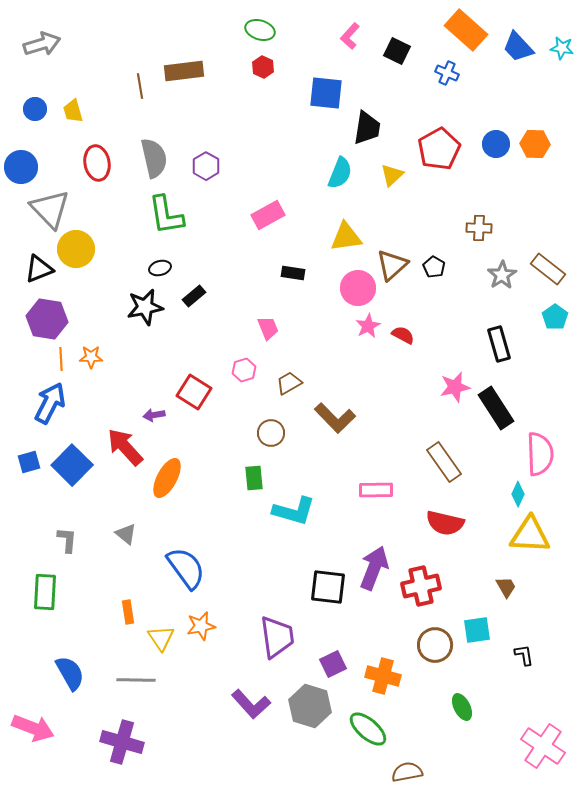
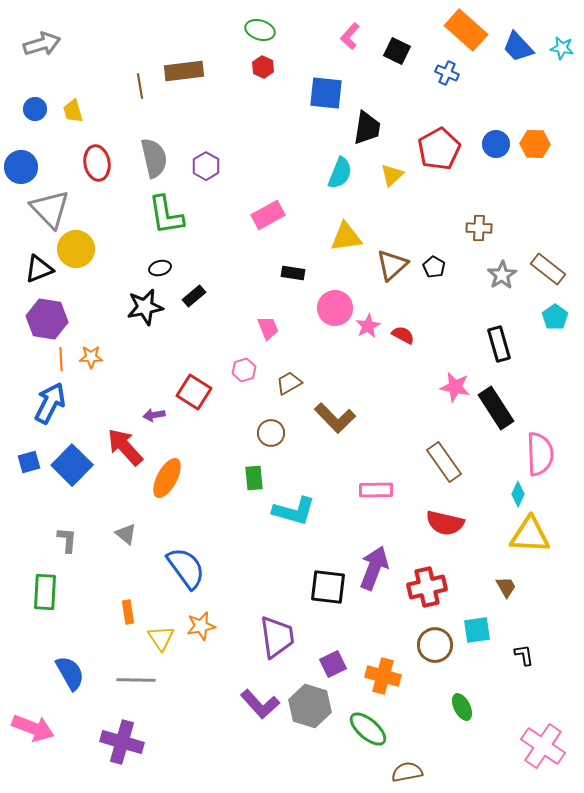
pink circle at (358, 288): moved 23 px left, 20 px down
pink star at (455, 387): rotated 24 degrees clockwise
red cross at (421, 586): moved 6 px right, 1 px down
purple L-shape at (251, 704): moved 9 px right
